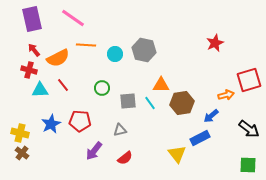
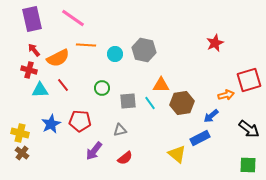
yellow triangle: rotated 12 degrees counterclockwise
